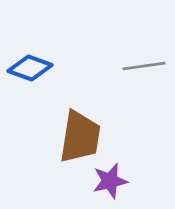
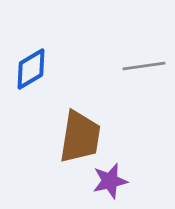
blue diamond: moved 1 px right, 1 px down; rotated 51 degrees counterclockwise
